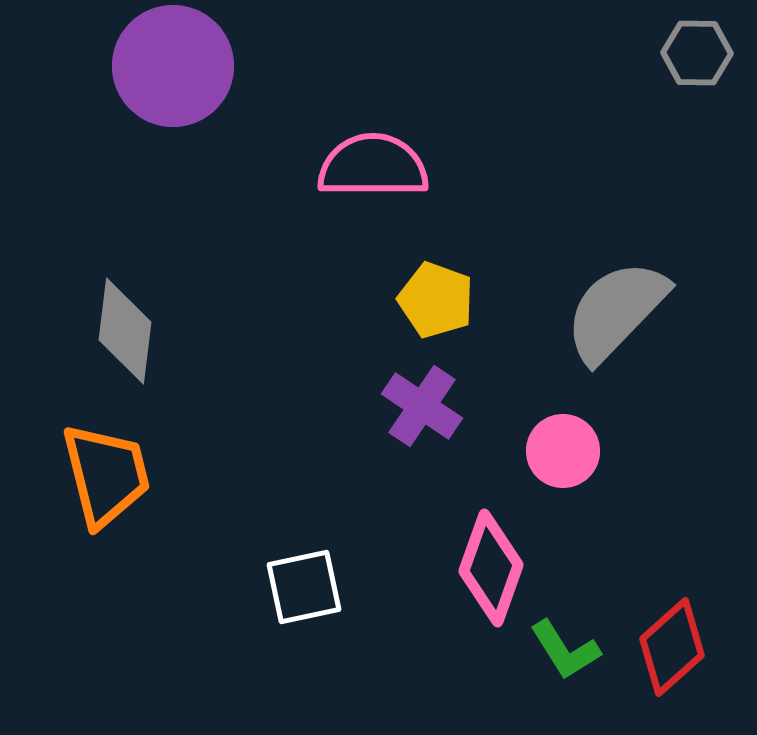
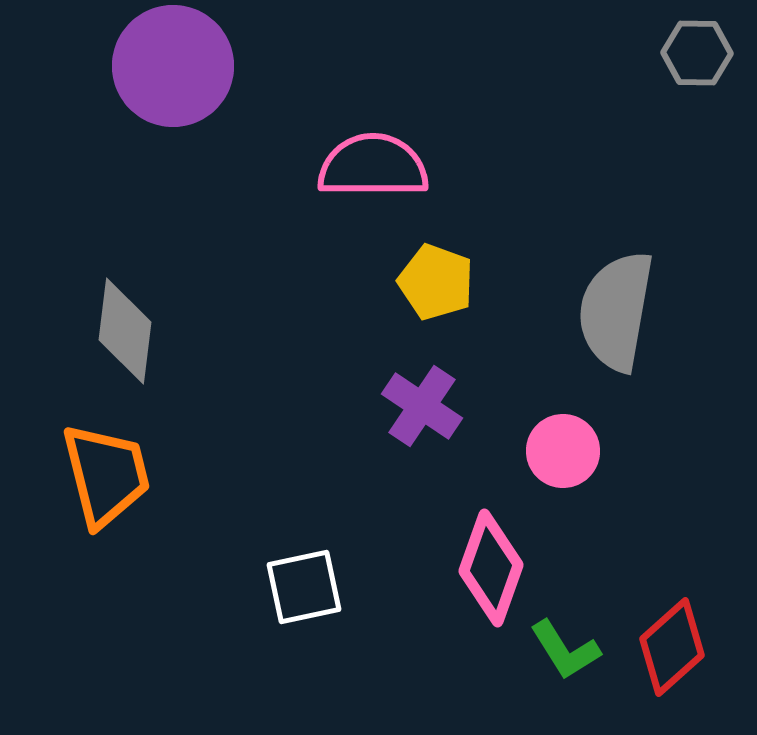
yellow pentagon: moved 18 px up
gray semicircle: rotated 34 degrees counterclockwise
